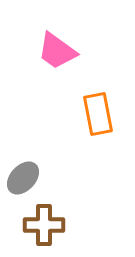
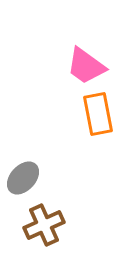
pink trapezoid: moved 29 px right, 15 px down
brown cross: rotated 24 degrees counterclockwise
